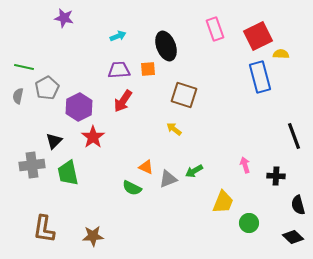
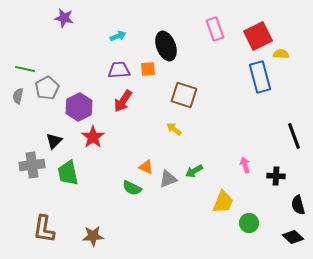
green line: moved 1 px right, 2 px down
